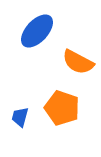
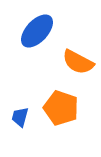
orange pentagon: moved 1 px left
